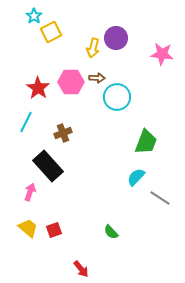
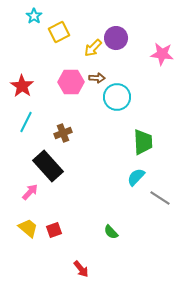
yellow square: moved 8 px right
yellow arrow: rotated 30 degrees clockwise
red star: moved 16 px left, 2 px up
green trapezoid: moved 3 px left; rotated 24 degrees counterclockwise
pink arrow: rotated 24 degrees clockwise
